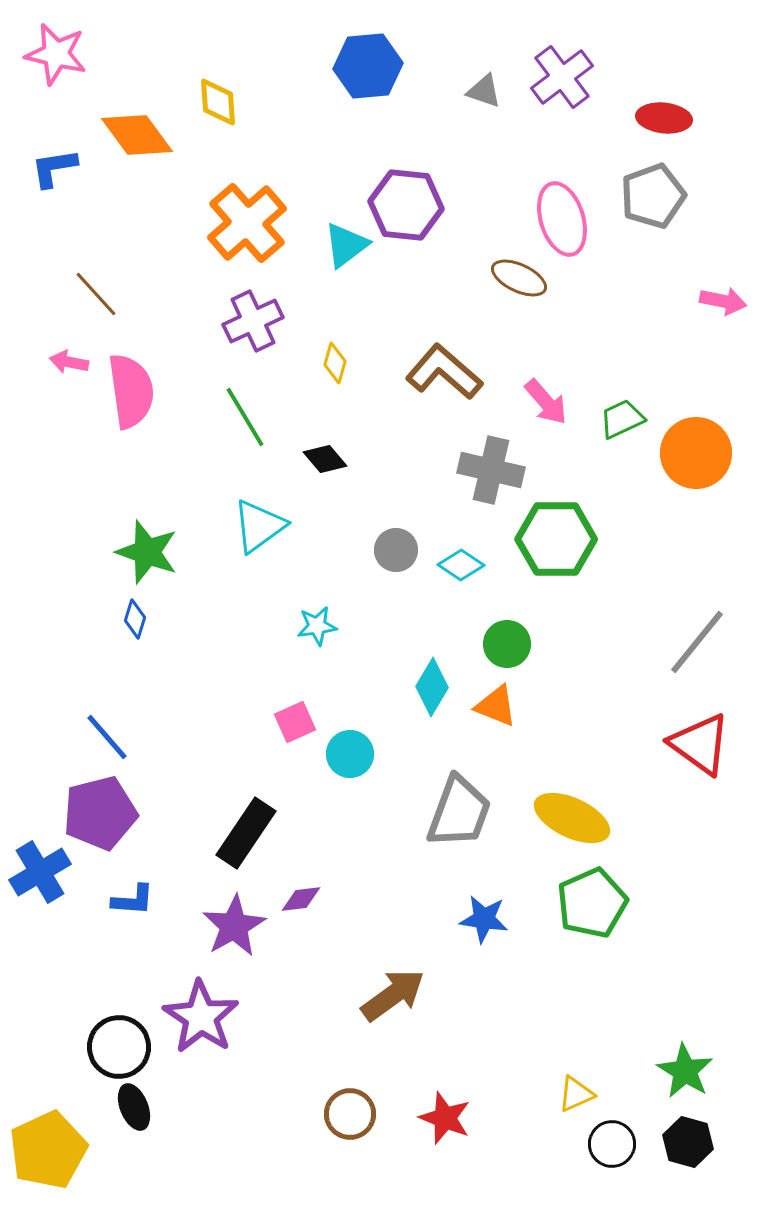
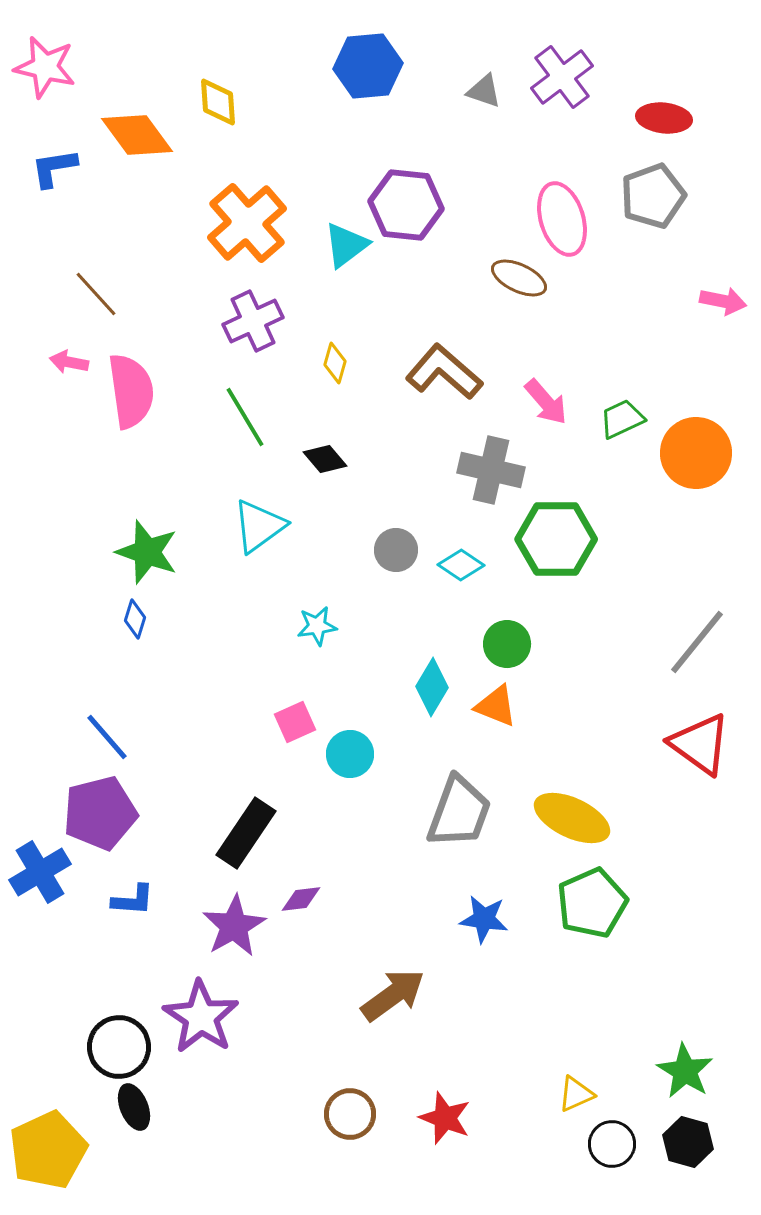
pink star at (56, 54): moved 11 px left, 13 px down
